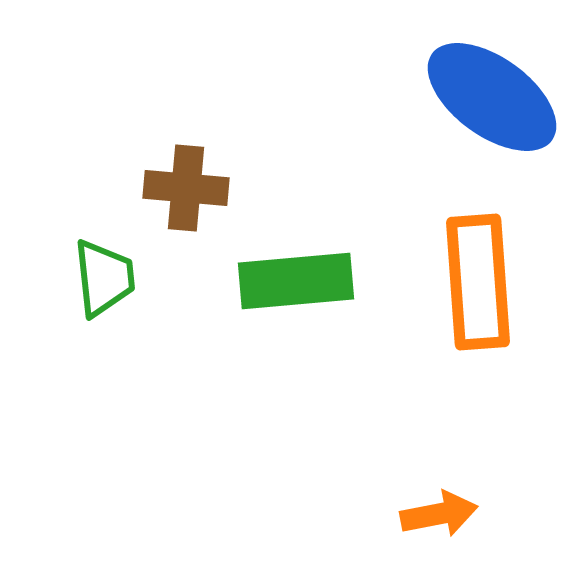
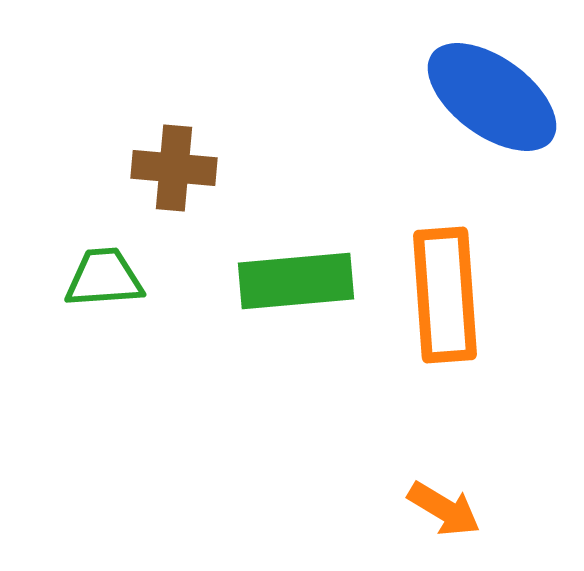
brown cross: moved 12 px left, 20 px up
green trapezoid: rotated 88 degrees counterclockwise
orange rectangle: moved 33 px left, 13 px down
orange arrow: moved 5 px right, 5 px up; rotated 42 degrees clockwise
